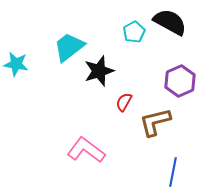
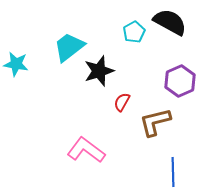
red semicircle: moved 2 px left
blue line: rotated 12 degrees counterclockwise
